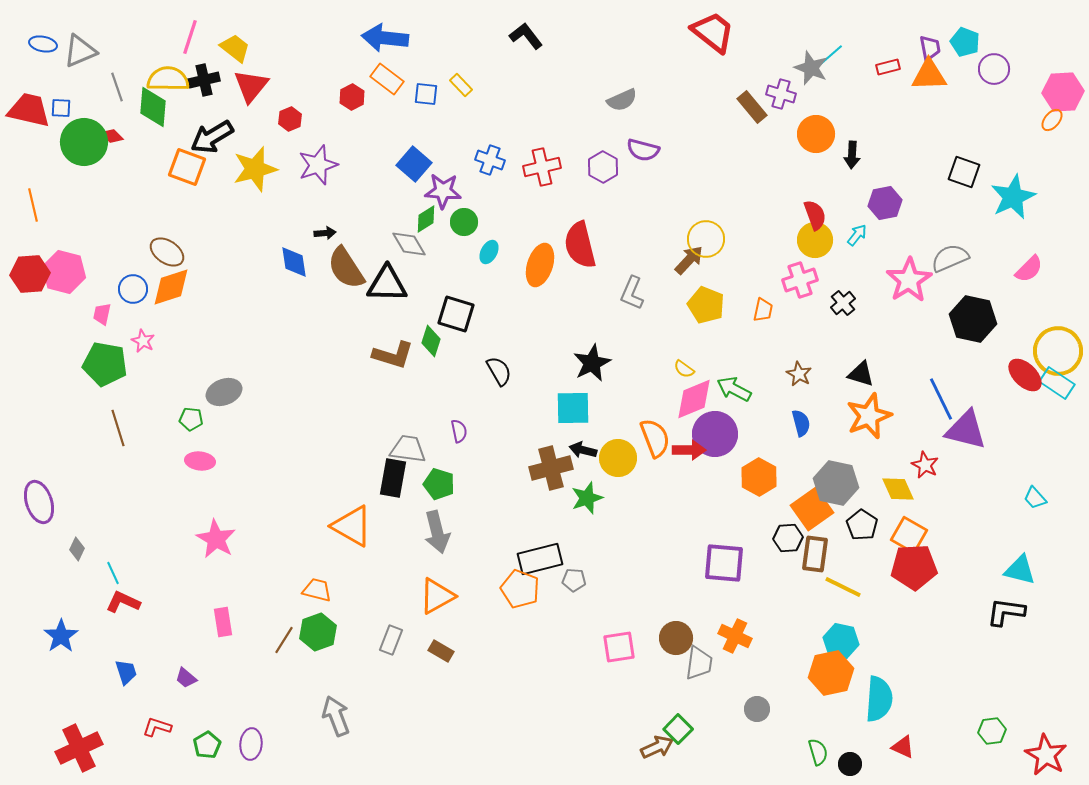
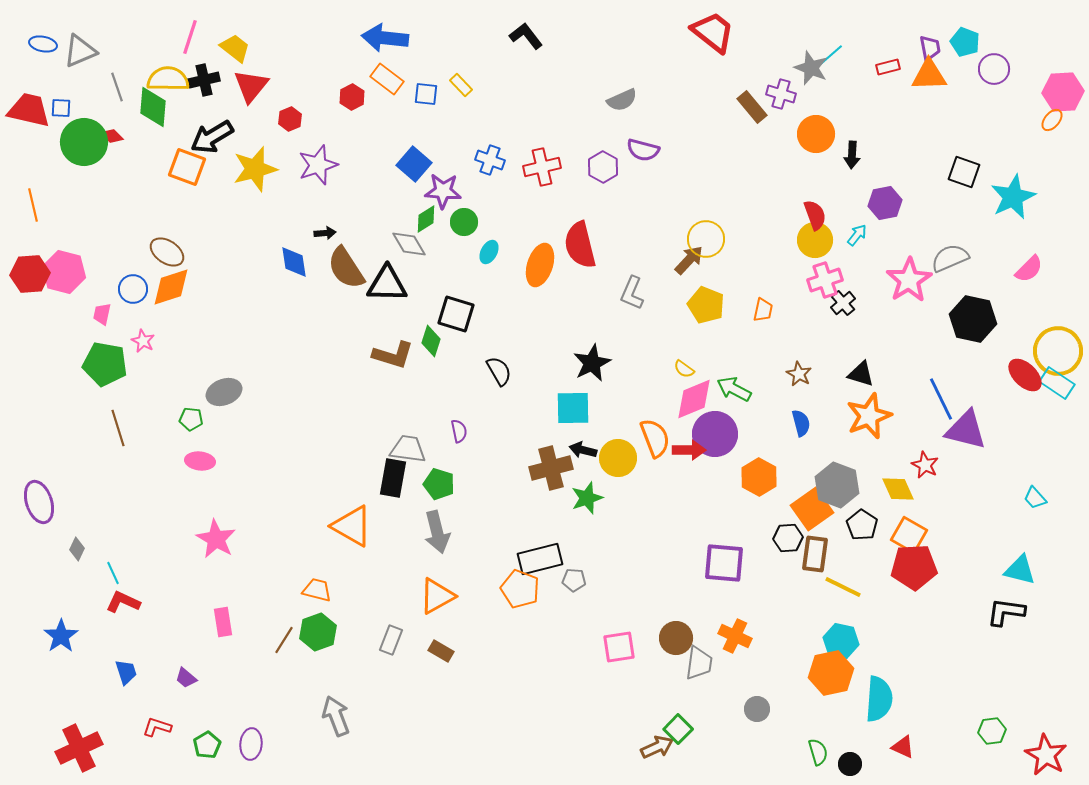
pink cross at (800, 280): moved 25 px right
gray hexagon at (836, 483): moved 1 px right, 2 px down; rotated 9 degrees clockwise
